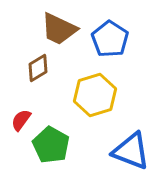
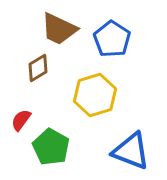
blue pentagon: moved 2 px right
green pentagon: moved 2 px down
